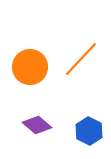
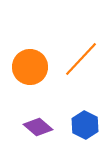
purple diamond: moved 1 px right, 2 px down
blue hexagon: moved 4 px left, 6 px up
